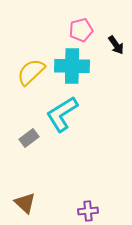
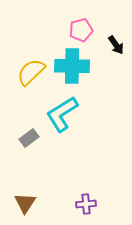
brown triangle: rotated 20 degrees clockwise
purple cross: moved 2 px left, 7 px up
